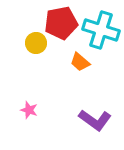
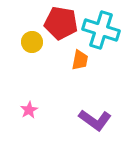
red pentagon: rotated 20 degrees clockwise
yellow circle: moved 4 px left, 1 px up
orange trapezoid: moved 2 px up; rotated 120 degrees counterclockwise
pink star: rotated 24 degrees clockwise
